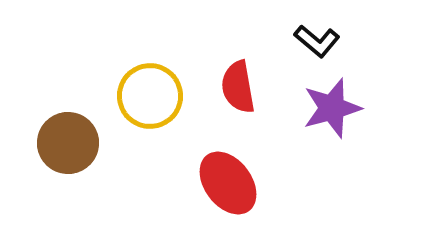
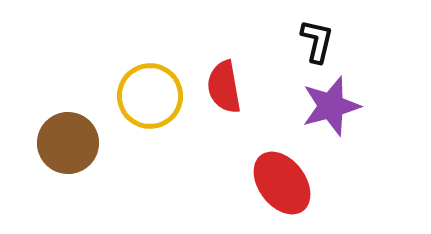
black L-shape: rotated 117 degrees counterclockwise
red semicircle: moved 14 px left
purple star: moved 1 px left, 2 px up
red ellipse: moved 54 px right
